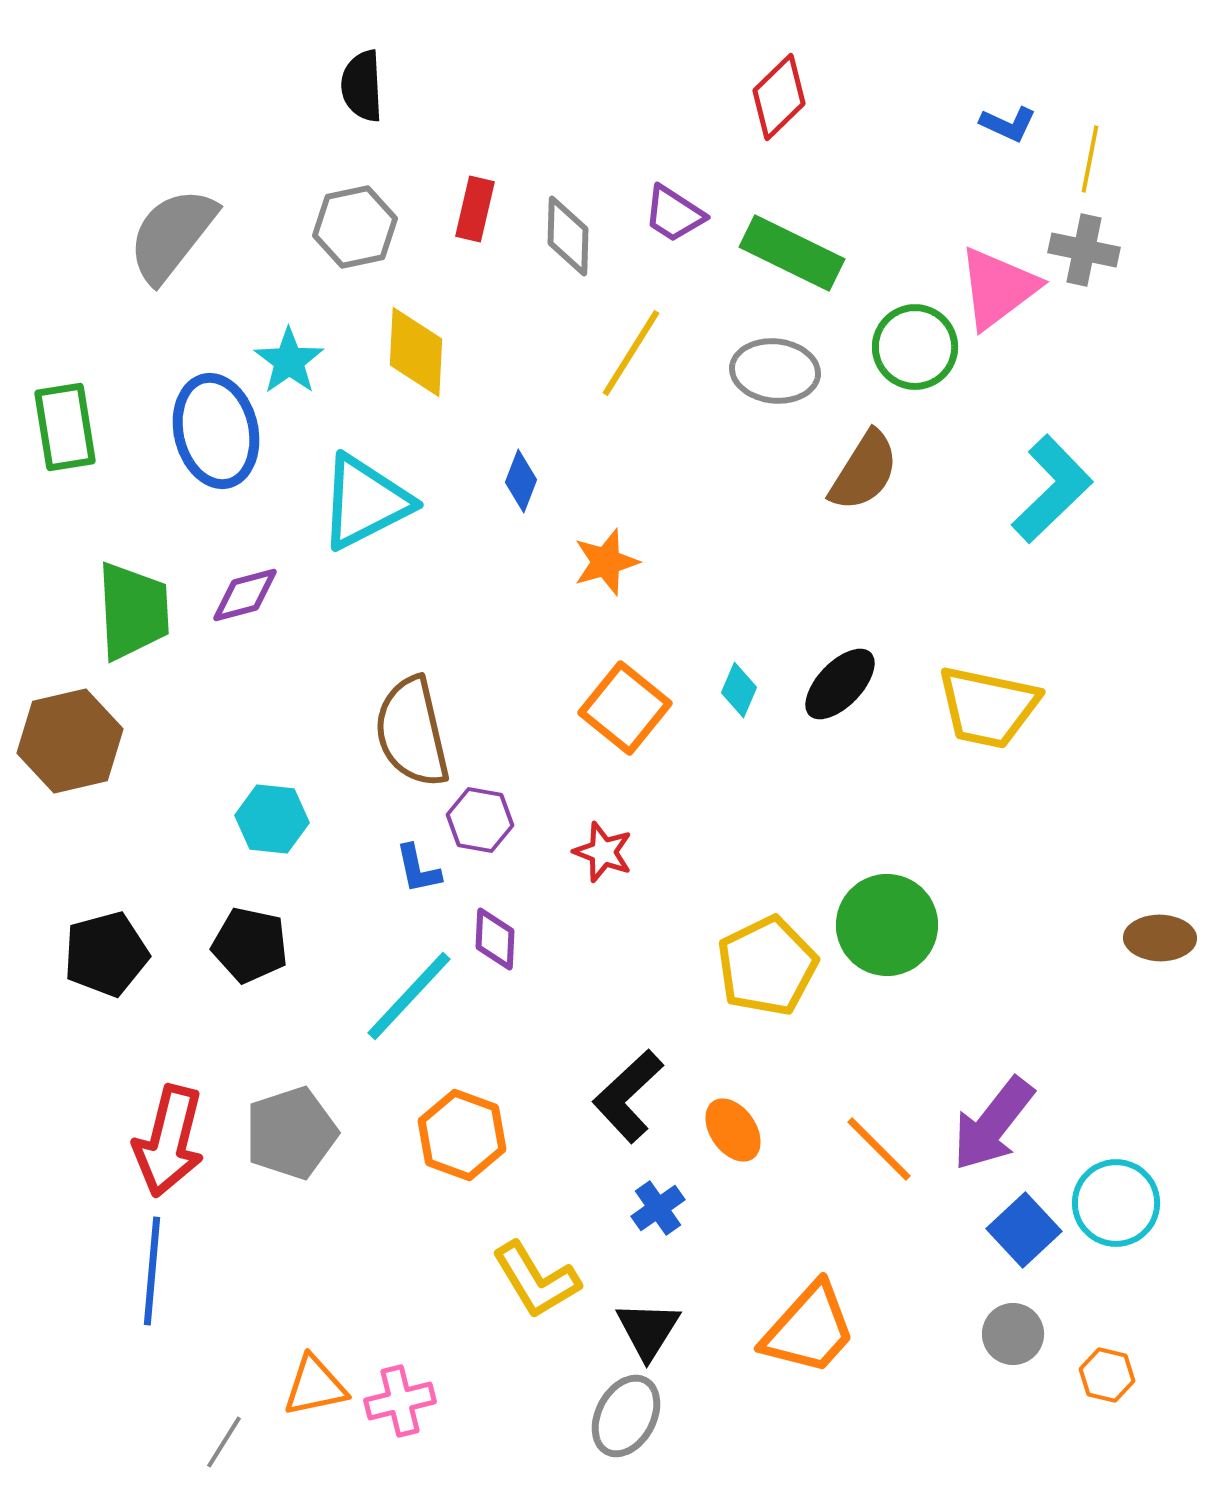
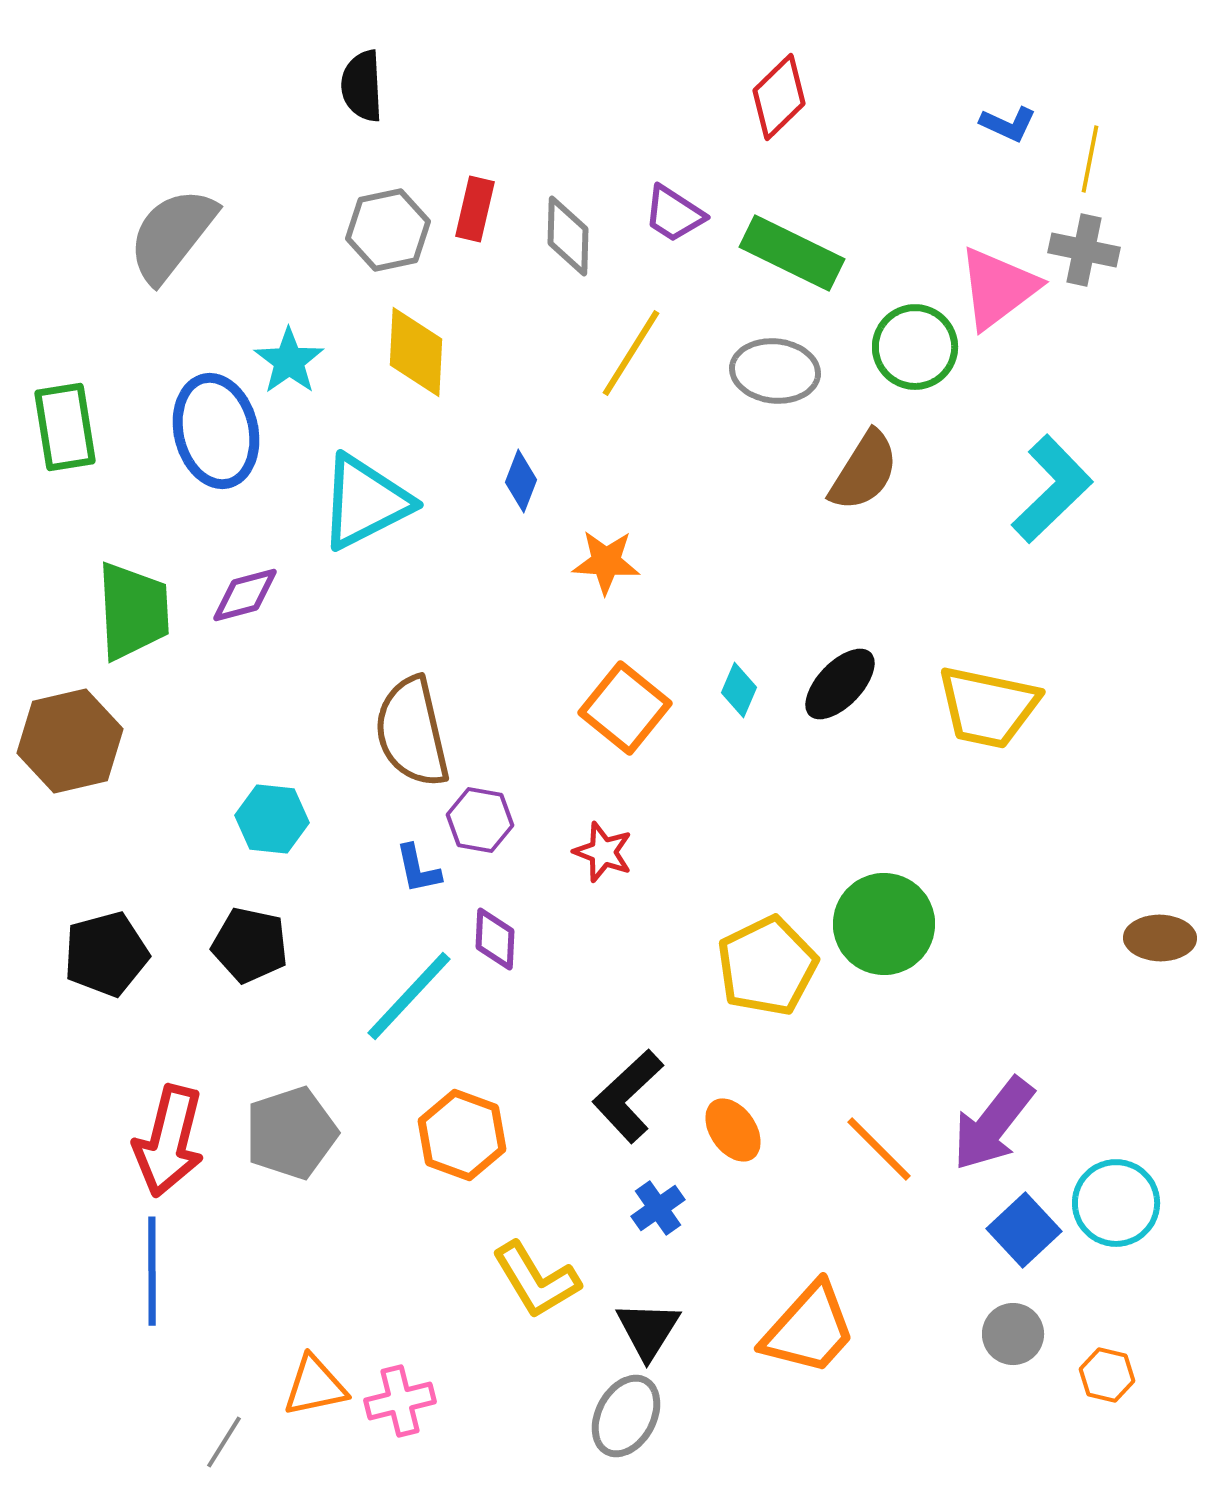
gray hexagon at (355, 227): moved 33 px right, 3 px down
orange star at (606, 562): rotated 20 degrees clockwise
green circle at (887, 925): moved 3 px left, 1 px up
blue line at (152, 1271): rotated 5 degrees counterclockwise
